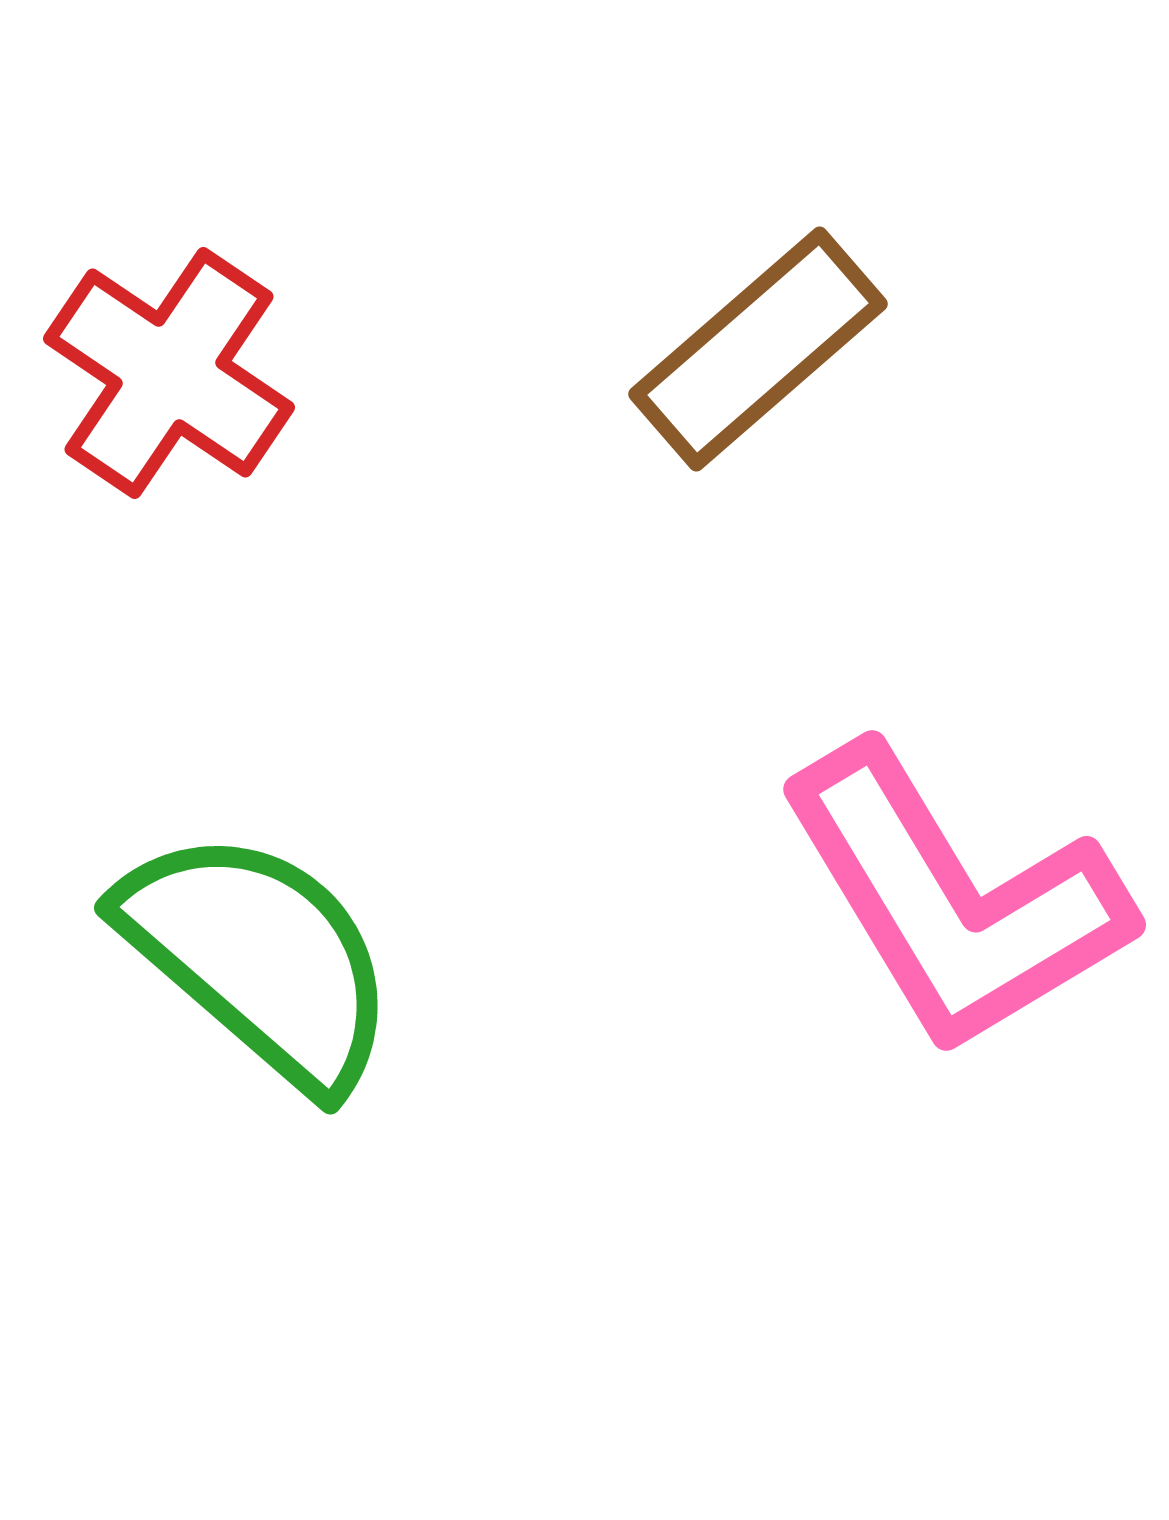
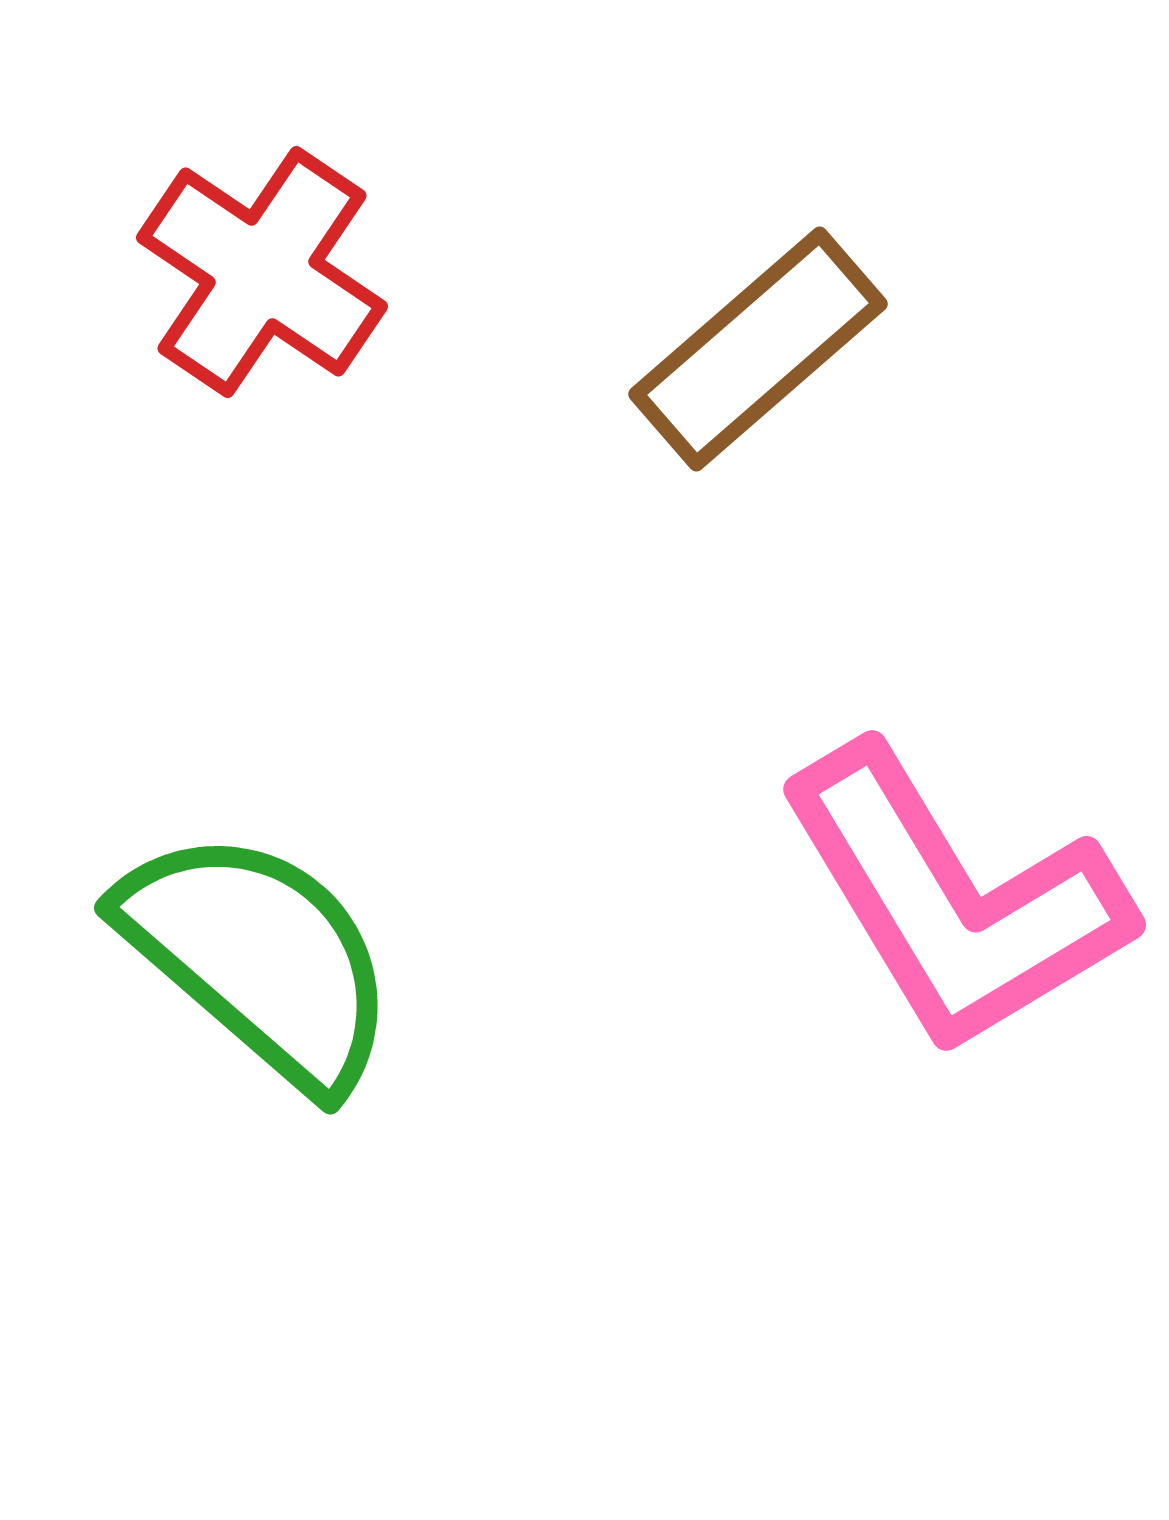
red cross: moved 93 px right, 101 px up
